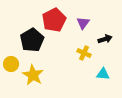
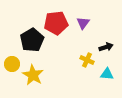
red pentagon: moved 2 px right, 3 px down; rotated 20 degrees clockwise
black arrow: moved 1 px right, 8 px down
yellow cross: moved 3 px right, 7 px down
yellow circle: moved 1 px right
cyan triangle: moved 4 px right
